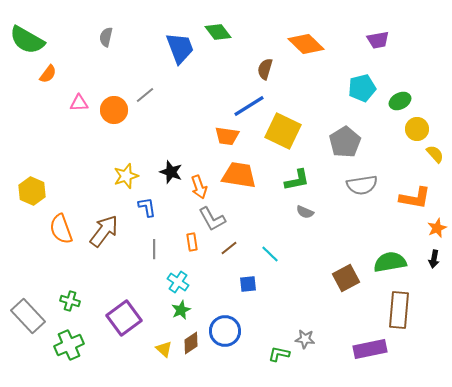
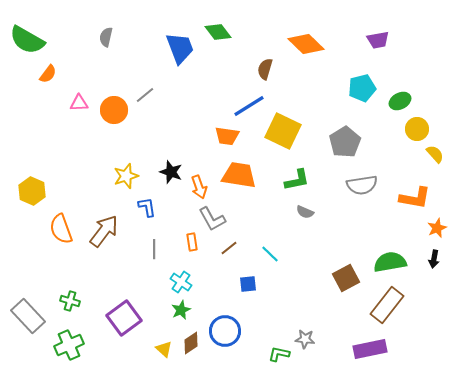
cyan cross at (178, 282): moved 3 px right
brown rectangle at (399, 310): moved 12 px left, 5 px up; rotated 33 degrees clockwise
